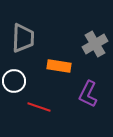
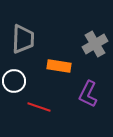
gray trapezoid: moved 1 px down
